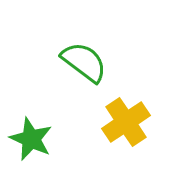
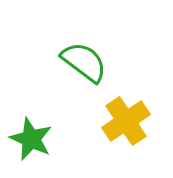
yellow cross: moved 1 px up
